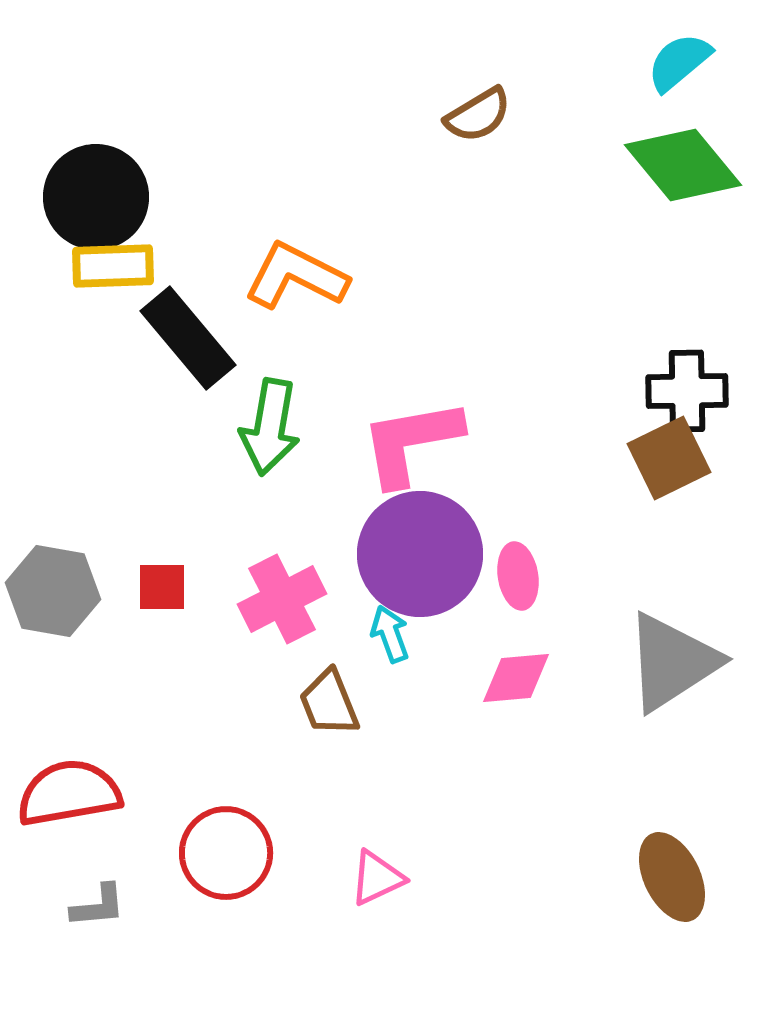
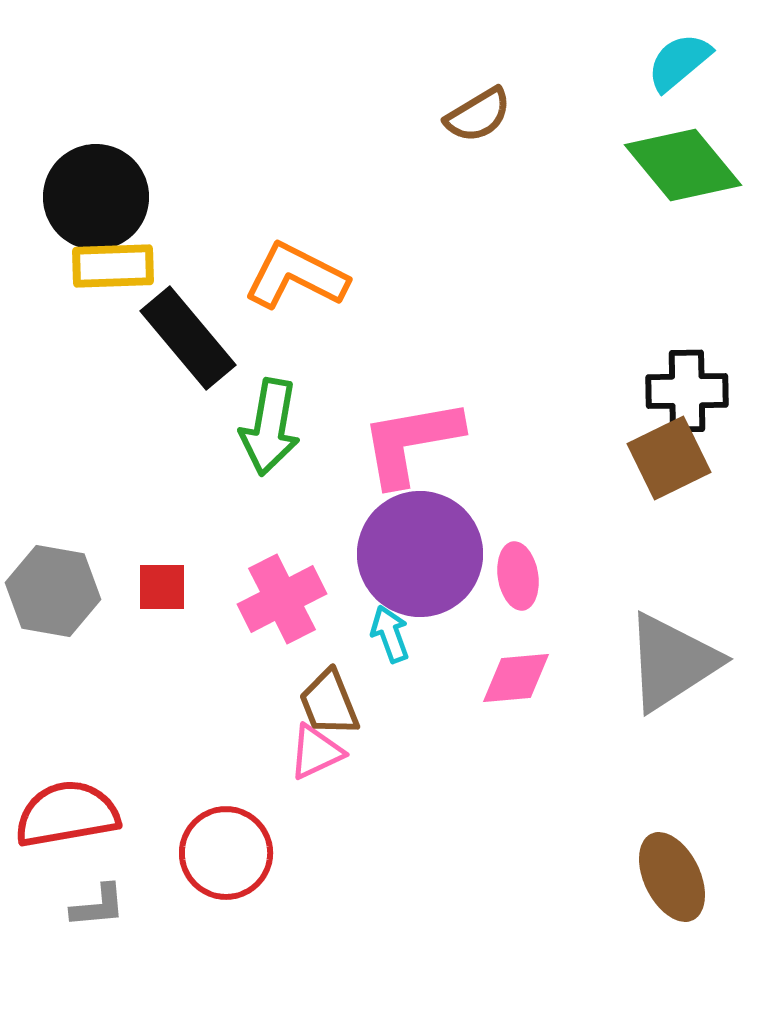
red semicircle: moved 2 px left, 21 px down
pink triangle: moved 61 px left, 126 px up
